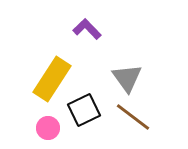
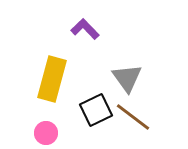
purple L-shape: moved 2 px left
yellow rectangle: rotated 18 degrees counterclockwise
black square: moved 12 px right
pink circle: moved 2 px left, 5 px down
